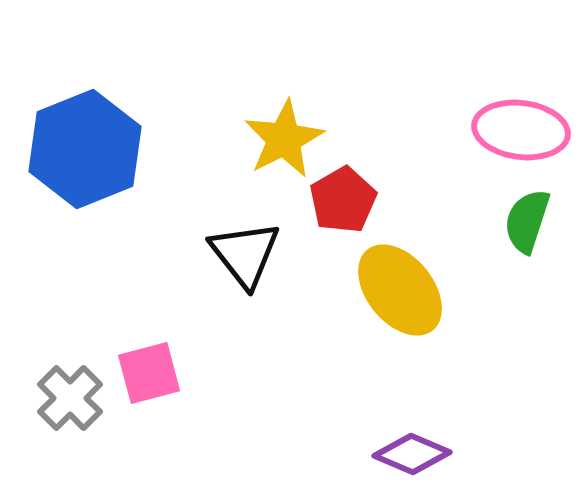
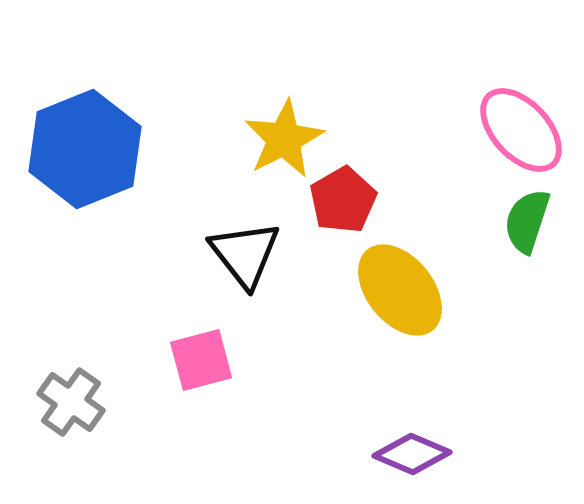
pink ellipse: rotated 40 degrees clockwise
pink square: moved 52 px right, 13 px up
gray cross: moved 1 px right, 4 px down; rotated 10 degrees counterclockwise
